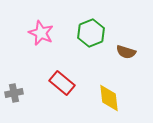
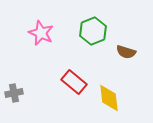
green hexagon: moved 2 px right, 2 px up
red rectangle: moved 12 px right, 1 px up
